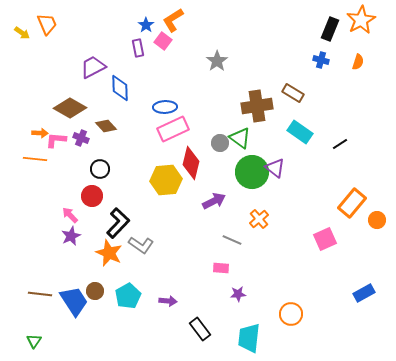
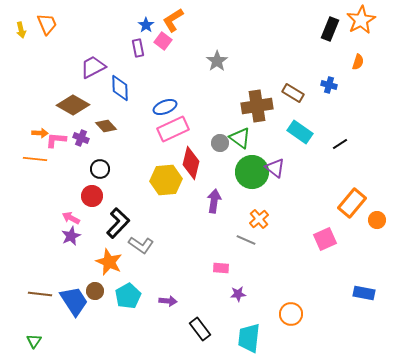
yellow arrow at (22, 33): moved 1 px left, 3 px up; rotated 42 degrees clockwise
blue cross at (321, 60): moved 8 px right, 25 px down
blue ellipse at (165, 107): rotated 20 degrees counterclockwise
brown diamond at (70, 108): moved 3 px right, 3 px up
purple arrow at (214, 201): rotated 55 degrees counterclockwise
pink arrow at (70, 215): moved 1 px right, 3 px down; rotated 18 degrees counterclockwise
gray line at (232, 240): moved 14 px right
orange star at (109, 253): moved 9 px down
blue rectangle at (364, 293): rotated 40 degrees clockwise
